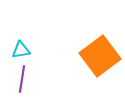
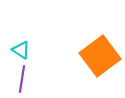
cyan triangle: rotated 42 degrees clockwise
